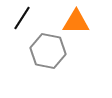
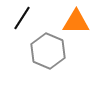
gray hexagon: rotated 12 degrees clockwise
